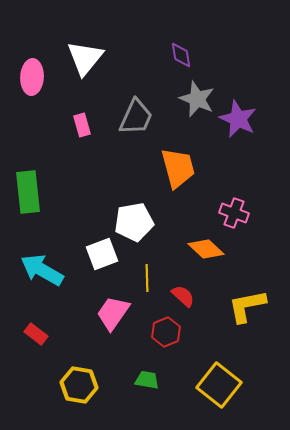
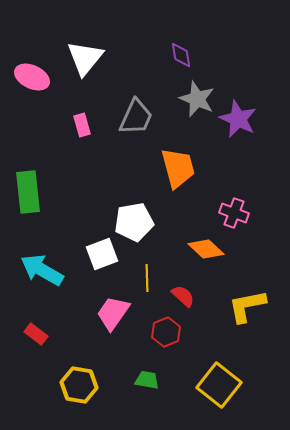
pink ellipse: rotated 68 degrees counterclockwise
